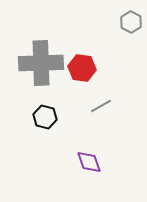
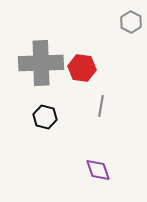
gray line: rotated 50 degrees counterclockwise
purple diamond: moved 9 px right, 8 px down
